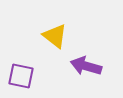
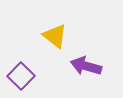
purple square: rotated 32 degrees clockwise
